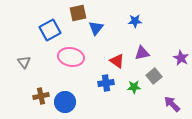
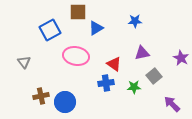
brown square: moved 1 px up; rotated 12 degrees clockwise
blue triangle: rotated 21 degrees clockwise
pink ellipse: moved 5 px right, 1 px up
red triangle: moved 3 px left, 3 px down
